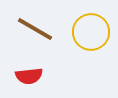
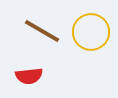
brown line: moved 7 px right, 2 px down
